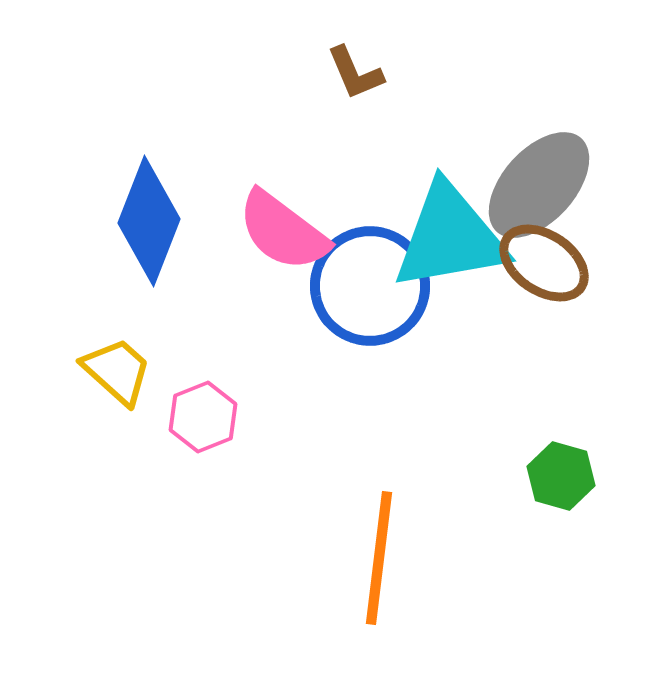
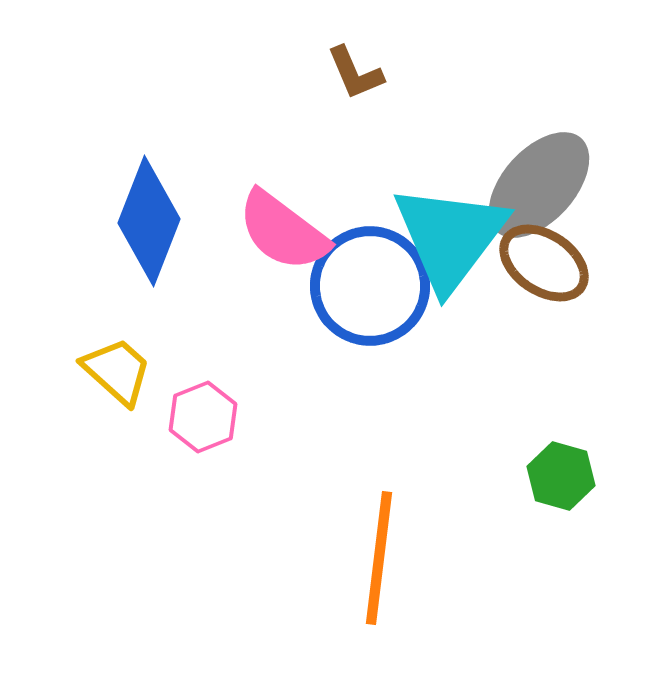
cyan triangle: rotated 43 degrees counterclockwise
